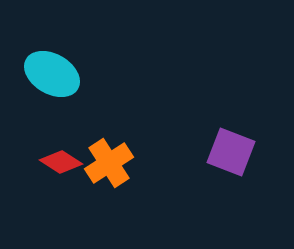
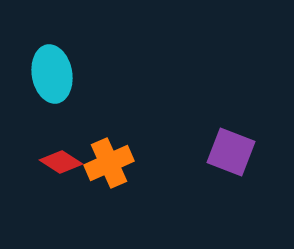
cyan ellipse: rotated 50 degrees clockwise
orange cross: rotated 9 degrees clockwise
